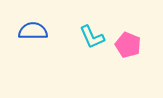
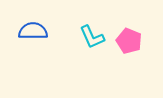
pink pentagon: moved 1 px right, 4 px up
